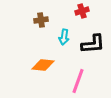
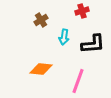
brown cross: rotated 24 degrees counterclockwise
orange diamond: moved 2 px left, 4 px down
